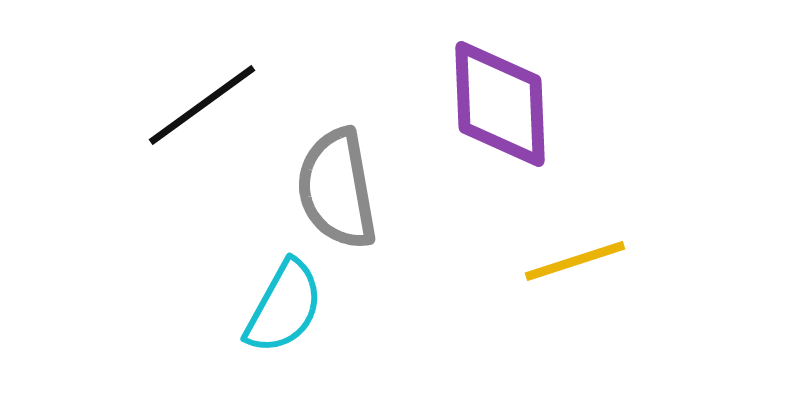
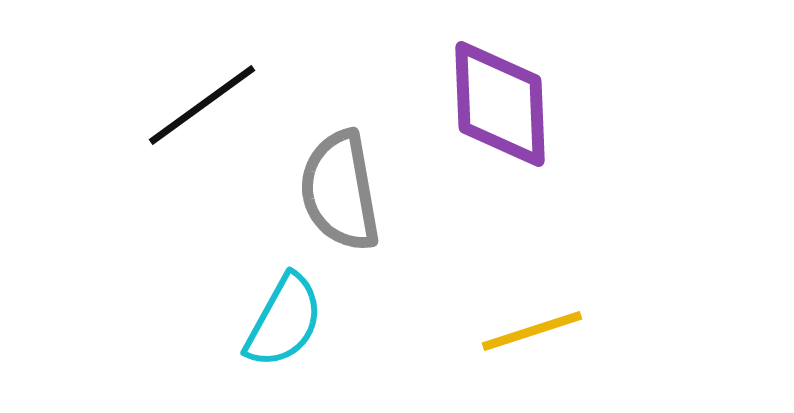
gray semicircle: moved 3 px right, 2 px down
yellow line: moved 43 px left, 70 px down
cyan semicircle: moved 14 px down
